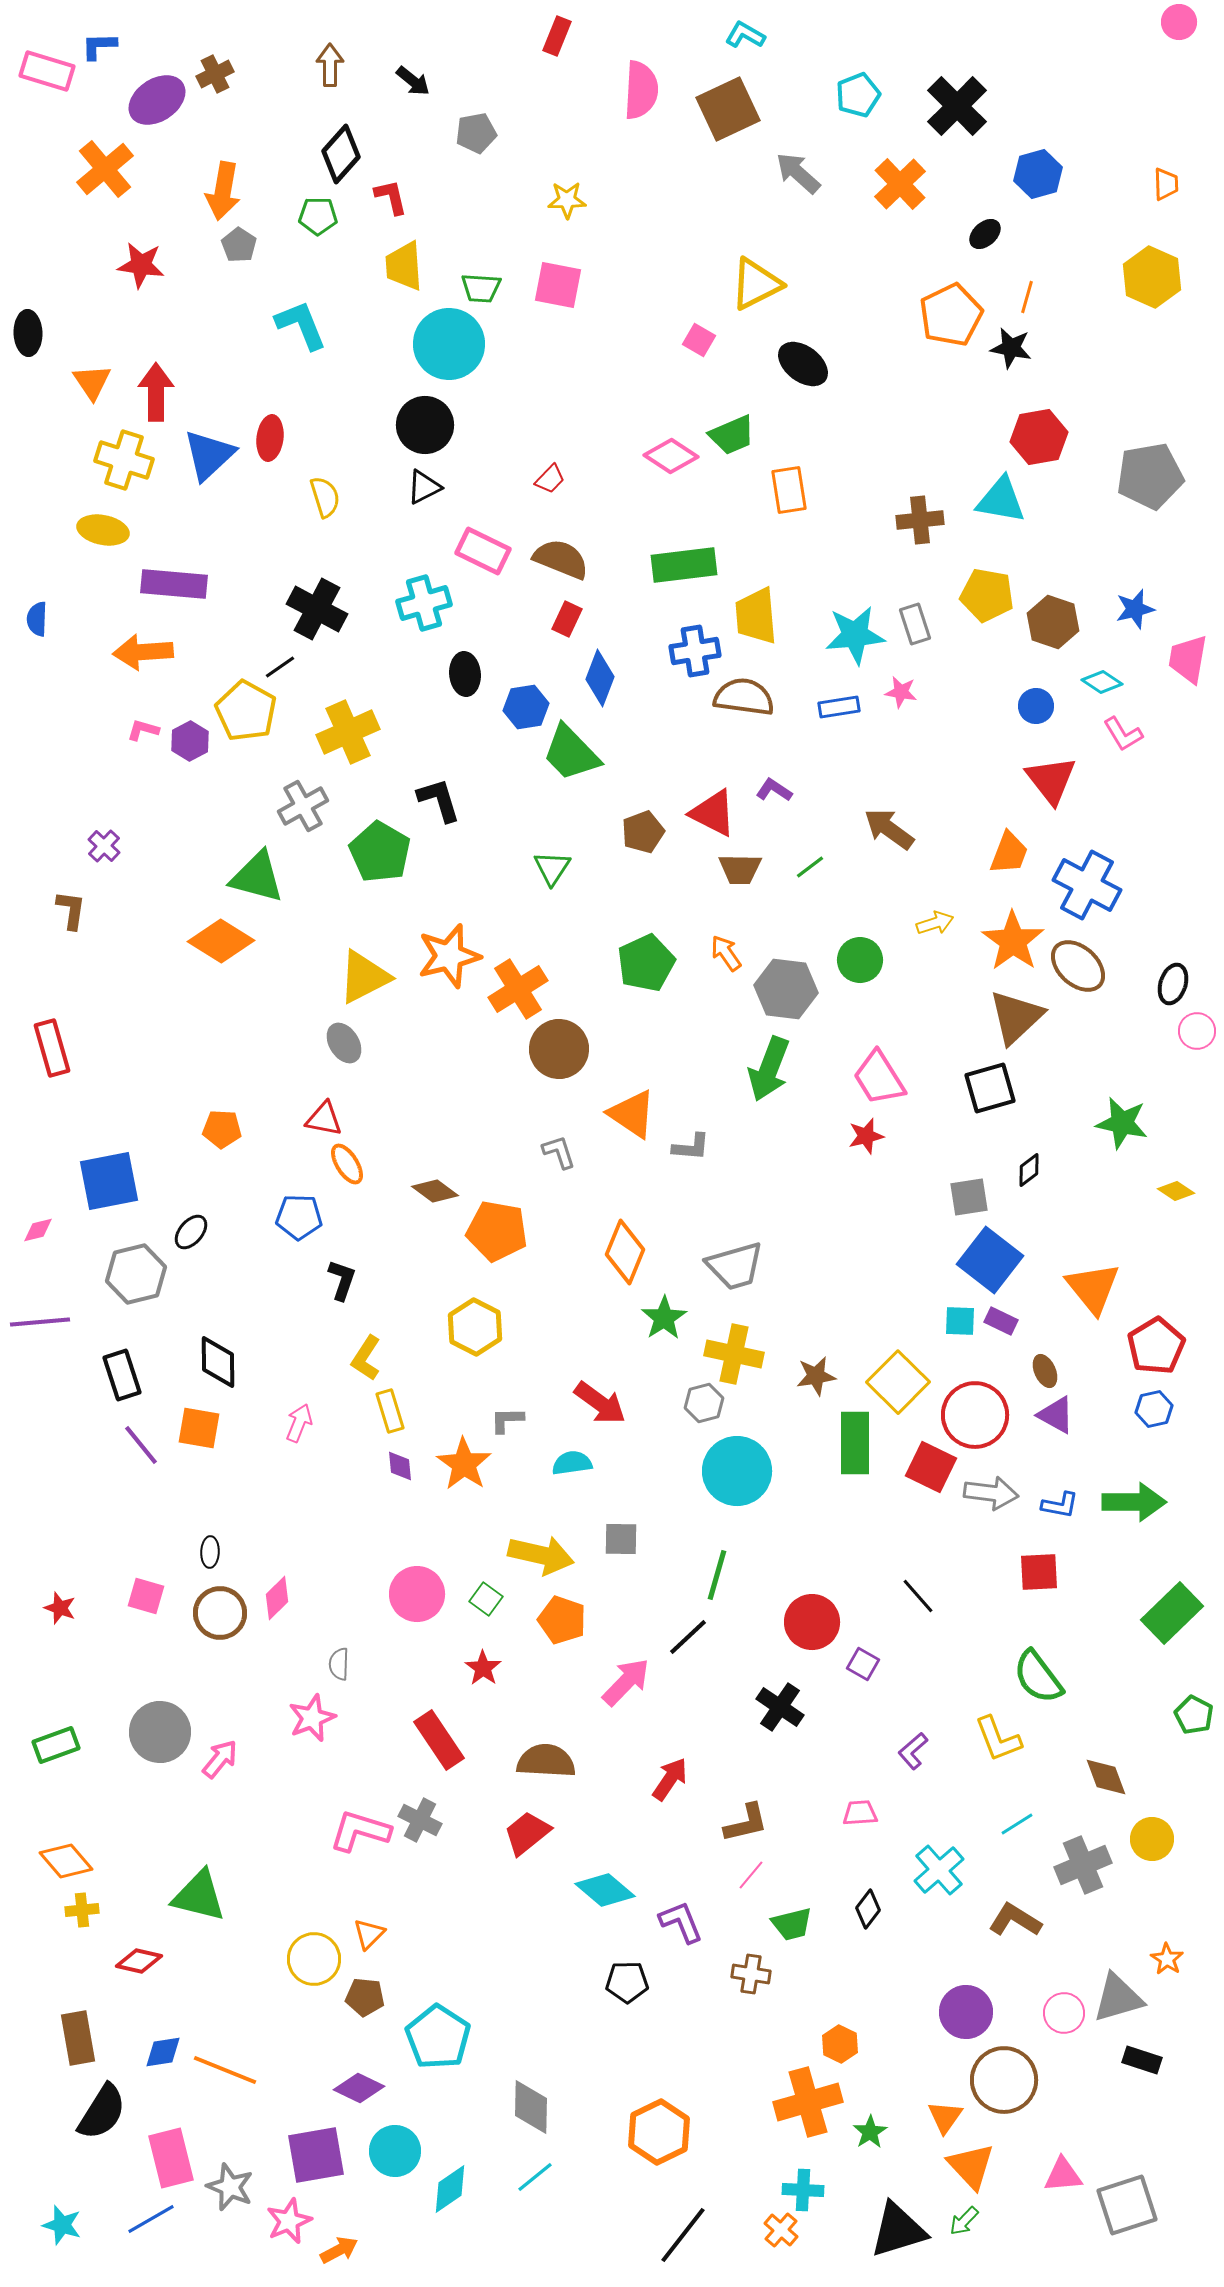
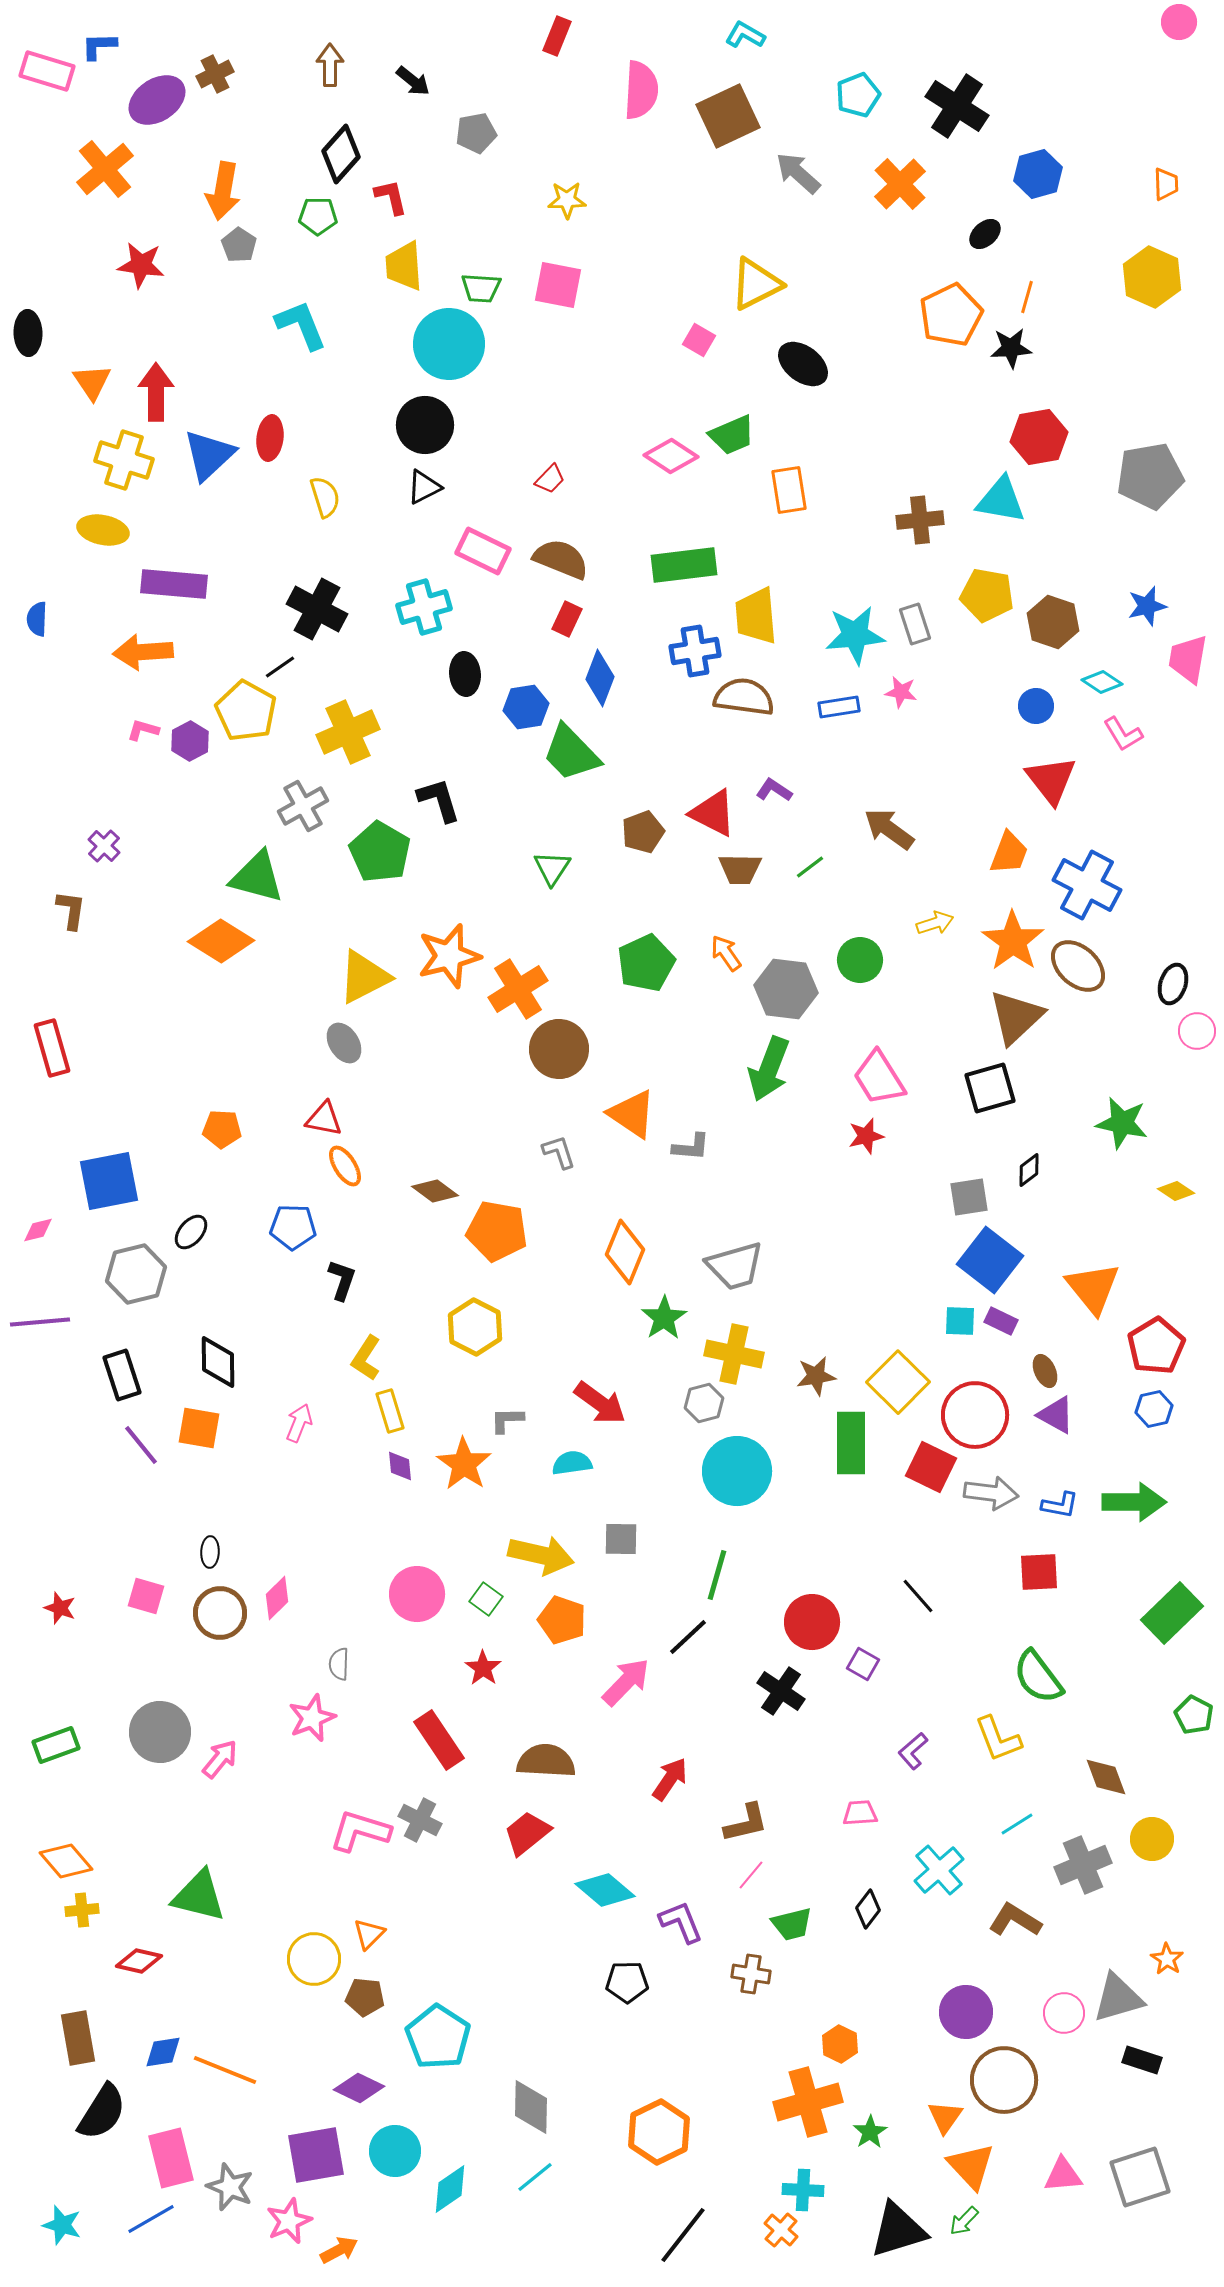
black cross at (957, 106): rotated 12 degrees counterclockwise
brown square at (728, 109): moved 7 px down
black star at (1011, 348): rotated 15 degrees counterclockwise
cyan cross at (424, 603): moved 4 px down
blue star at (1135, 609): moved 12 px right, 3 px up
orange ellipse at (347, 1164): moved 2 px left, 2 px down
blue pentagon at (299, 1217): moved 6 px left, 10 px down
green rectangle at (855, 1443): moved 4 px left
black cross at (780, 1707): moved 1 px right, 16 px up
gray square at (1127, 2205): moved 13 px right, 28 px up
